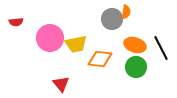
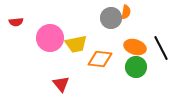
gray circle: moved 1 px left, 1 px up
orange ellipse: moved 2 px down
